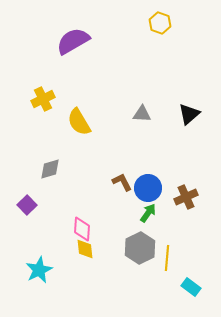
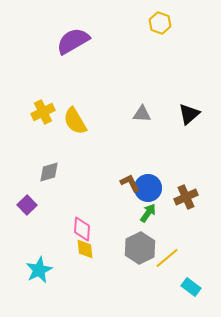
yellow cross: moved 13 px down
yellow semicircle: moved 4 px left, 1 px up
gray diamond: moved 1 px left, 3 px down
brown L-shape: moved 8 px right, 1 px down
yellow line: rotated 45 degrees clockwise
